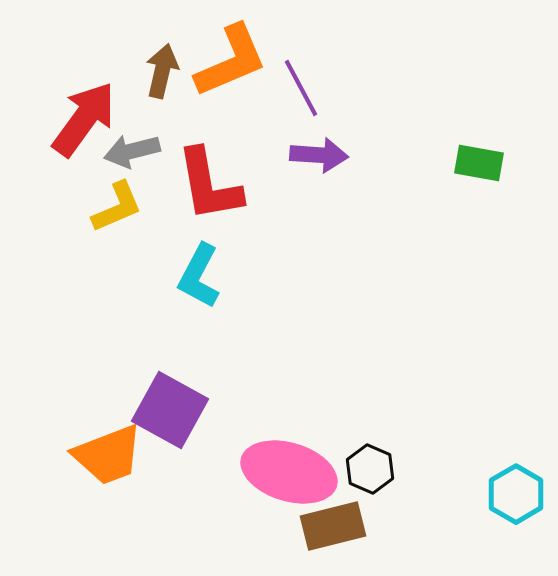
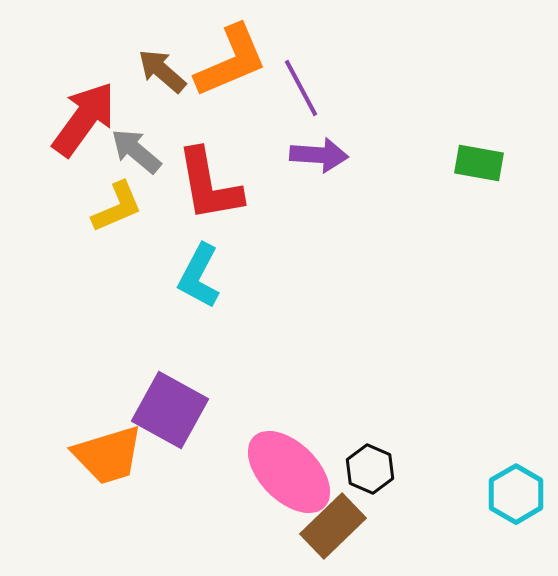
brown arrow: rotated 62 degrees counterclockwise
gray arrow: moved 4 px right; rotated 54 degrees clockwise
orange trapezoid: rotated 4 degrees clockwise
pink ellipse: rotated 28 degrees clockwise
brown rectangle: rotated 30 degrees counterclockwise
